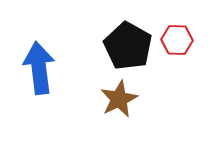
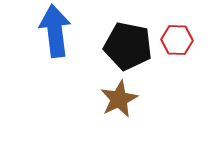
black pentagon: rotated 18 degrees counterclockwise
blue arrow: moved 16 px right, 37 px up
